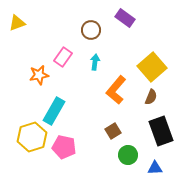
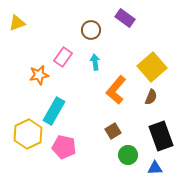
cyan arrow: rotated 14 degrees counterclockwise
black rectangle: moved 5 px down
yellow hexagon: moved 4 px left, 3 px up; rotated 8 degrees counterclockwise
